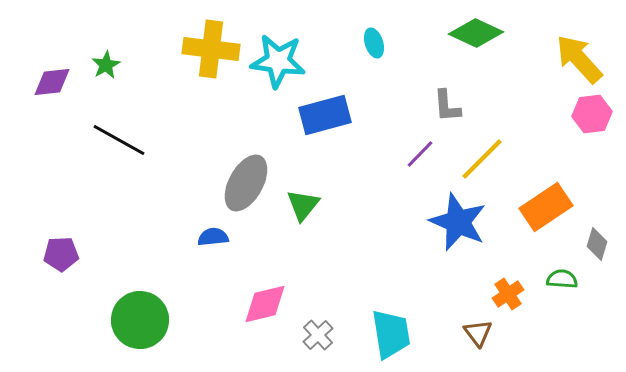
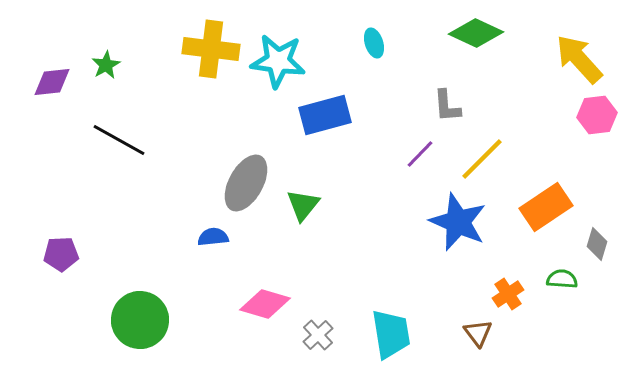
pink hexagon: moved 5 px right, 1 px down
pink diamond: rotated 30 degrees clockwise
